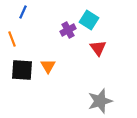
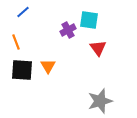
blue line: rotated 24 degrees clockwise
cyan square: rotated 24 degrees counterclockwise
orange line: moved 4 px right, 3 px down
